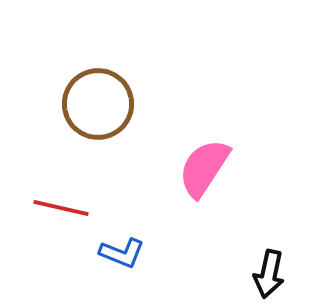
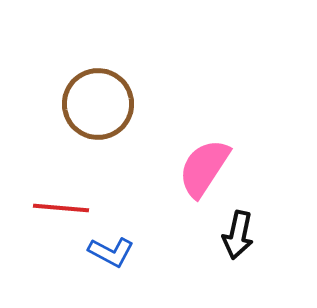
red line: rotated 8 degrees counterclockwise
blue L-shape: moved 11 px left, 1 px up; rotated 6 degrees clockwise
black arrow: moved 31 px left, 39 px up
